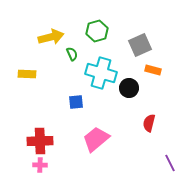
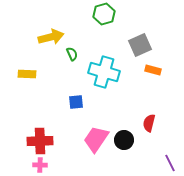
green hexagon: moved 7 px right, 17 px up
cyan cross: moved 3 px right, 1 px up
black circle: moved 5 px left, 52 px down
pink trapezoid: rotated 16 degrees counterclockwise
